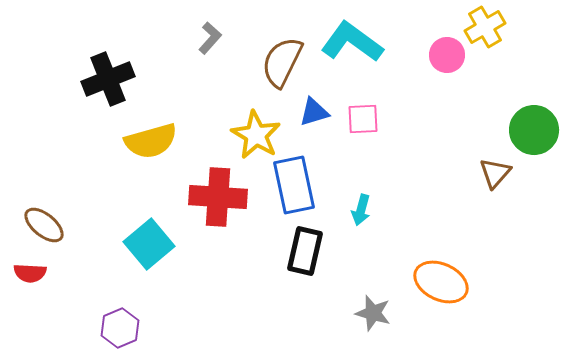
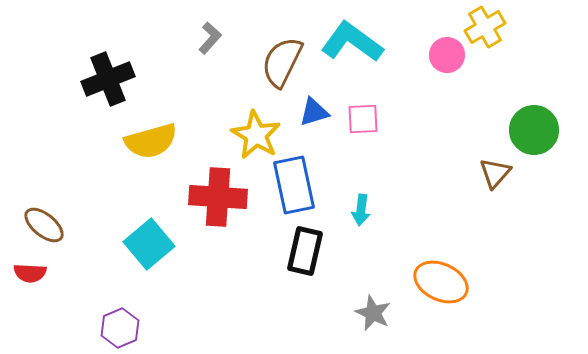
cyan arrow: rotated 8 degrees counterclockwise
gray star: rotated 9 degrees clockwise
